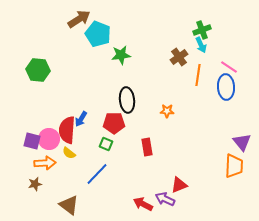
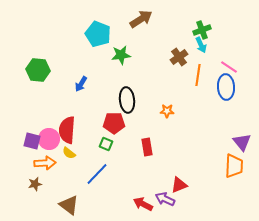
brown arrow: moved 62 px right
blue arrow: moved 35 px up
